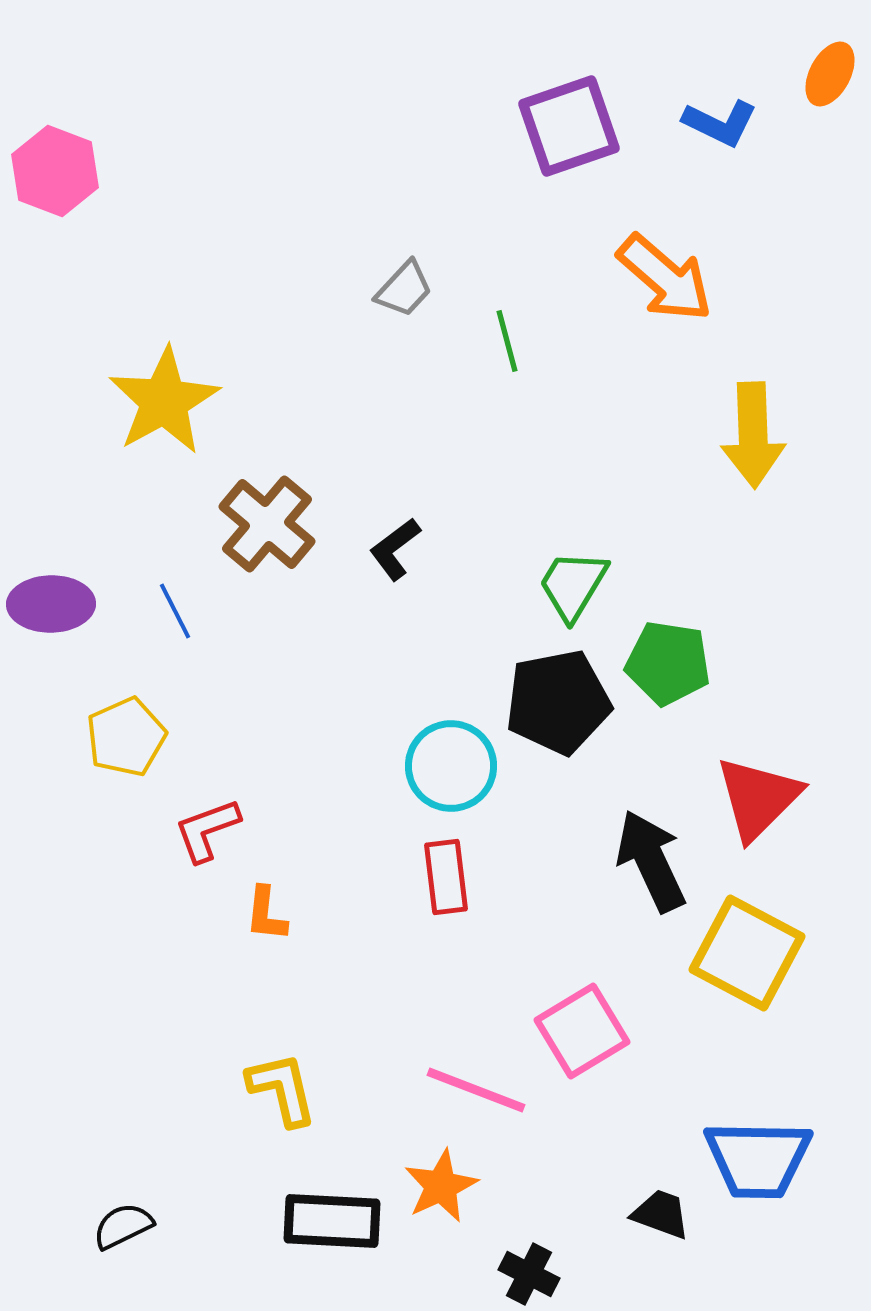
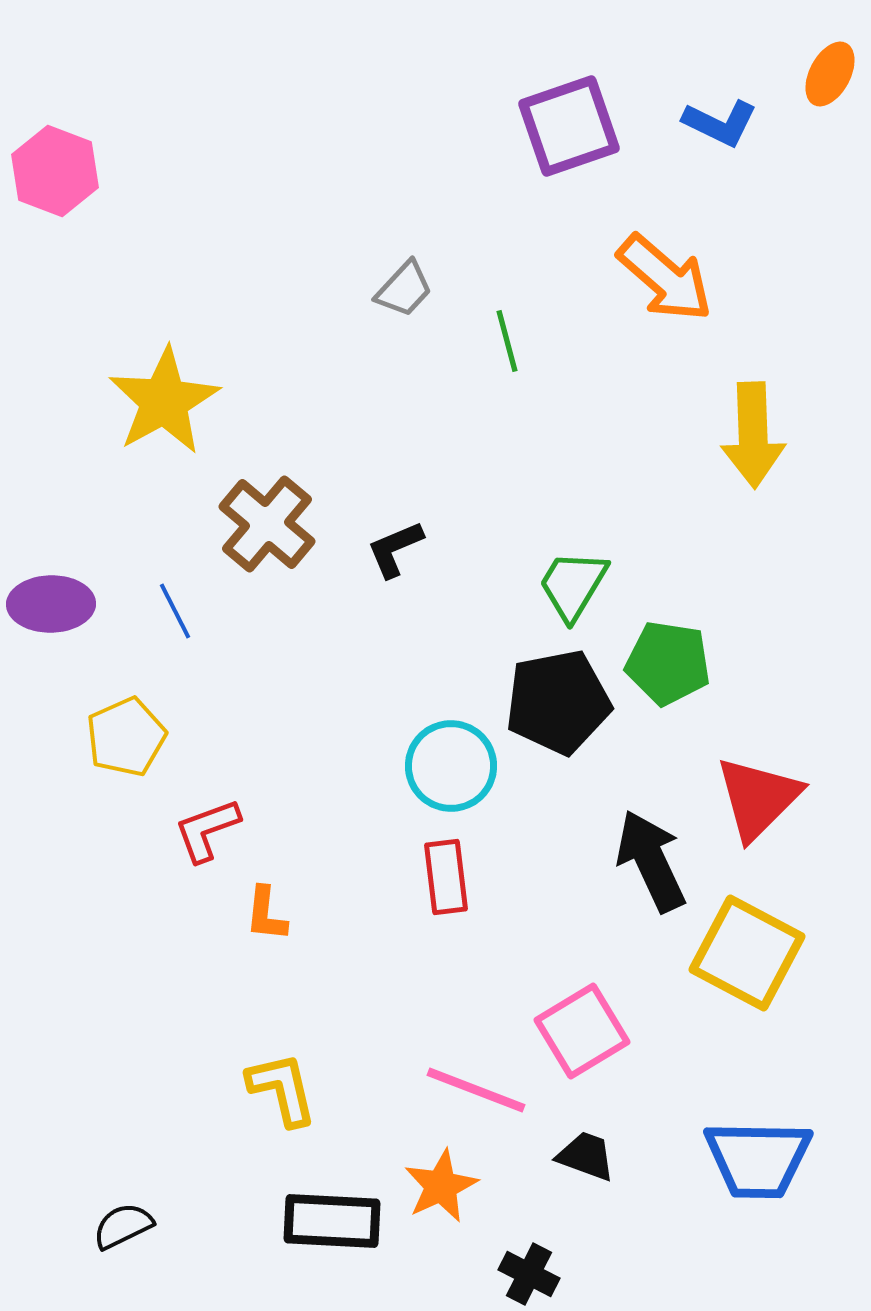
black L-shape: rotated 14 degrees clockwise
black trapezoid: moved 75 px left, 58 px up
